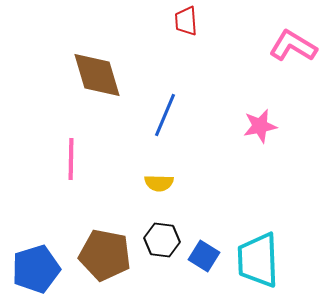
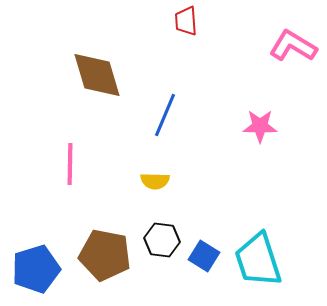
pink star: rotated 12 degrees clockwise
pink line: moved 1 px left, 5 px down
yellow semicircle: moved 4 px left, 2 px up
cyan trapezoid: rotated 16 degrees counterclockwise
